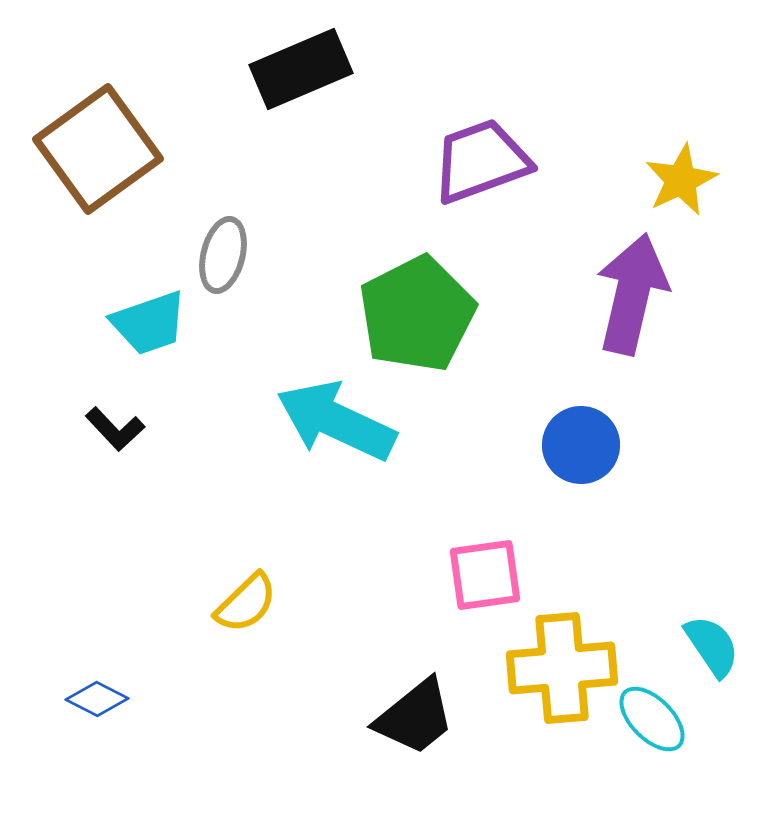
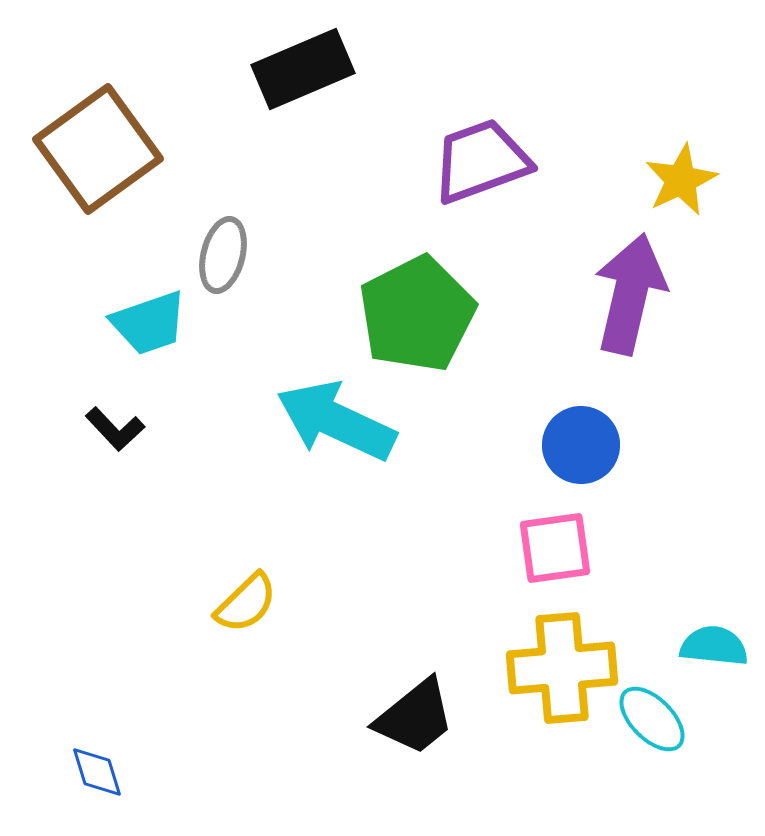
black rectangle: moved 2 px right
purple arrow: moved 2 px left
pink square: moved 70 px right, 27 px up
cyan semicircle: moved 2 px right; rotated 50 degrees counterclockwise
blue diamond: moved 73 px down; rotated 46 degrees clockwise
